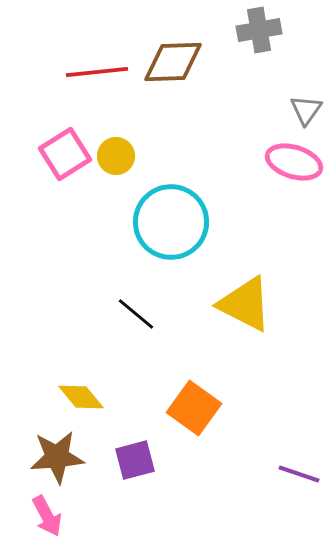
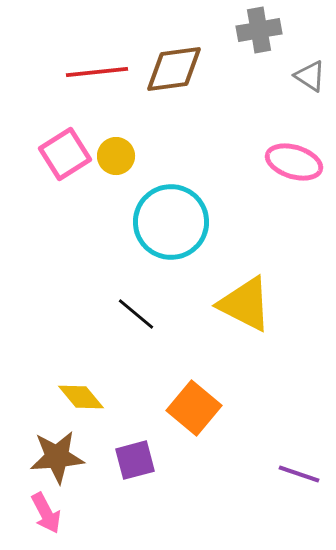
brown diamond: moved 1 px right, 7 px down; rotated 6 degrees counterclockwise
gray triangle: moved 4 px right, 34 px up; rotated 32 degrees counterclockwise
orange square: rotated 4 degrees clockwise
pink arrow: moved 1 px left, 3 px up
